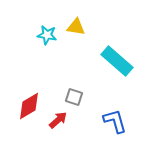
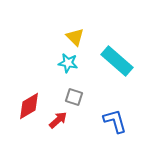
yellow triangle: moved 1 px left, 10 px down; rotated 36 degrees clockwise
cyan star: moved 21 px right, 28 px down
